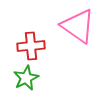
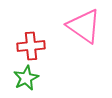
pink triangle: moved 6 px right
